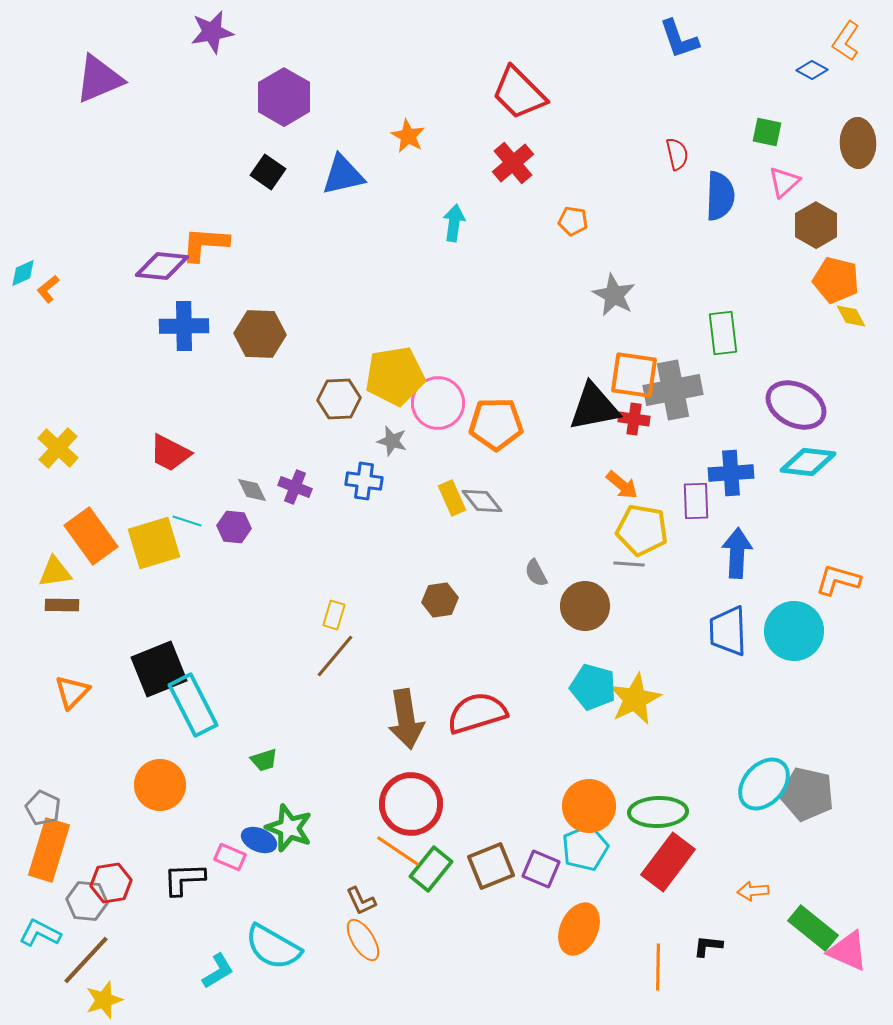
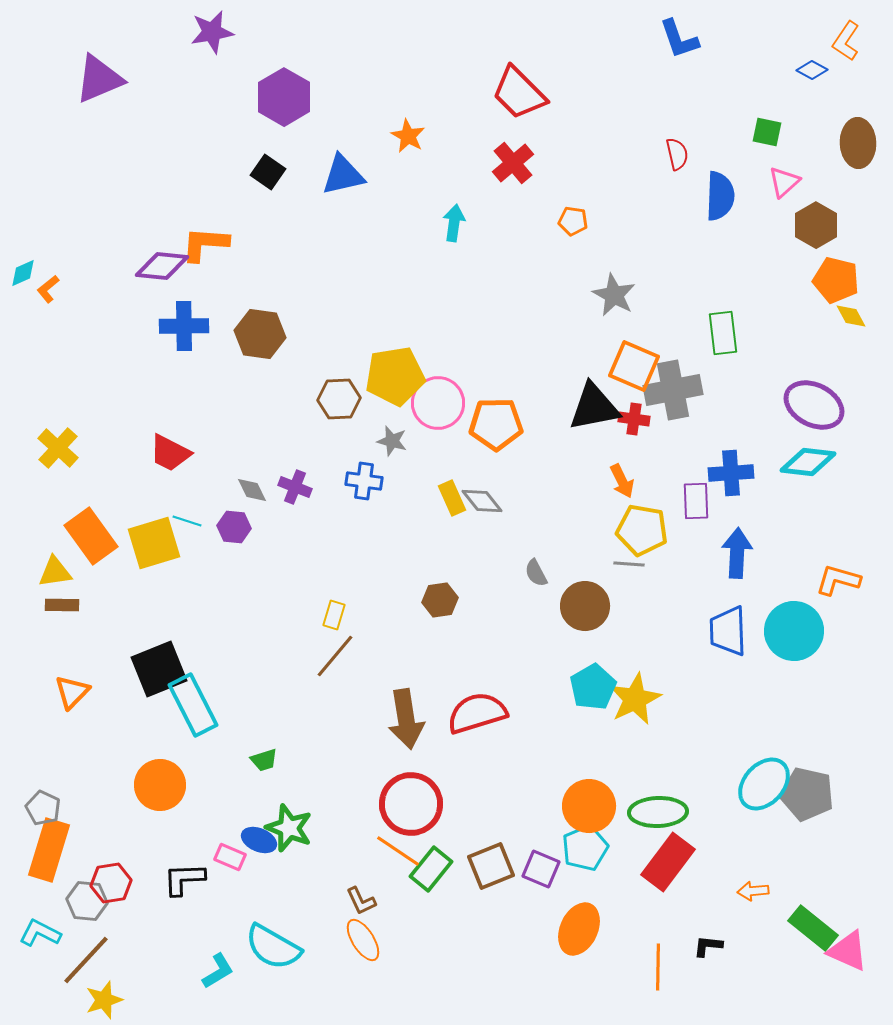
brown hexagon at (260, 334): rotated 6 degrees clockwise
orange square at (634, 375): moved 9 px up; rotated 15 degrees clockwise
purple ellipse at (796, 405): moved 18 px right
orange arrow at (622, 485): moved 4 px up; rotated 24 degrees clockwise
cyan pentagon at (593, 687): rotated 27 degrees clockwise
